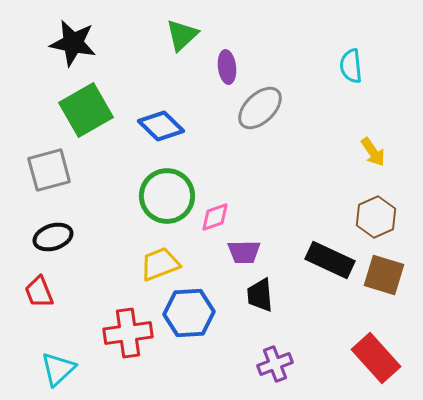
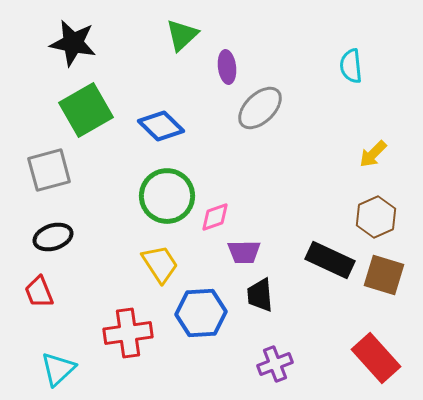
yellow arrow: moved 2 px down; rotated 80 degrees clockwise
yellow trapezoid: rotated 78 degrees clockwise
blue hexagon: moved 12 px right
